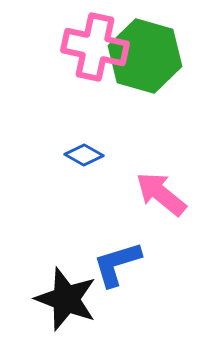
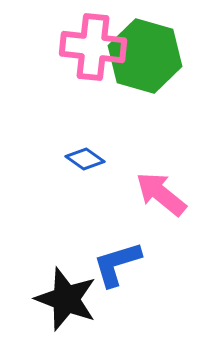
pink cross: moved 2 px left; rotated 6 degrees counterclockwise
blue diamond: moved 1 px right, 4 px down; rotated 6 degrees clockwise
